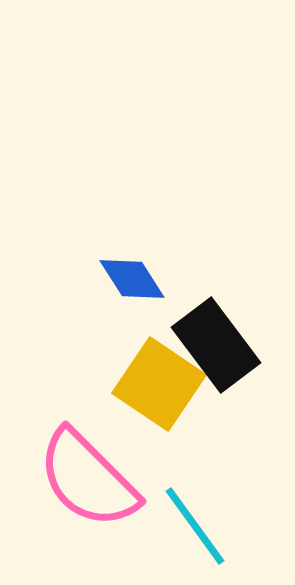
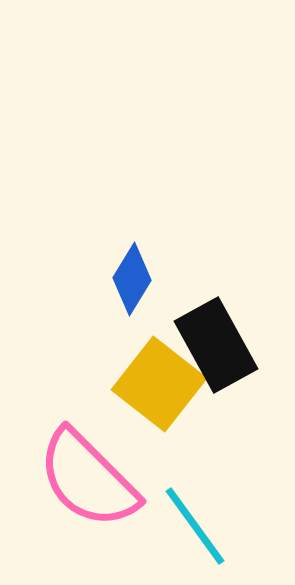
blue diamond: rotated 64 degrees clockwise
black rectangle: rotated 8 degrees clockwise
yellow square: rotated 4 degrees clockwise
